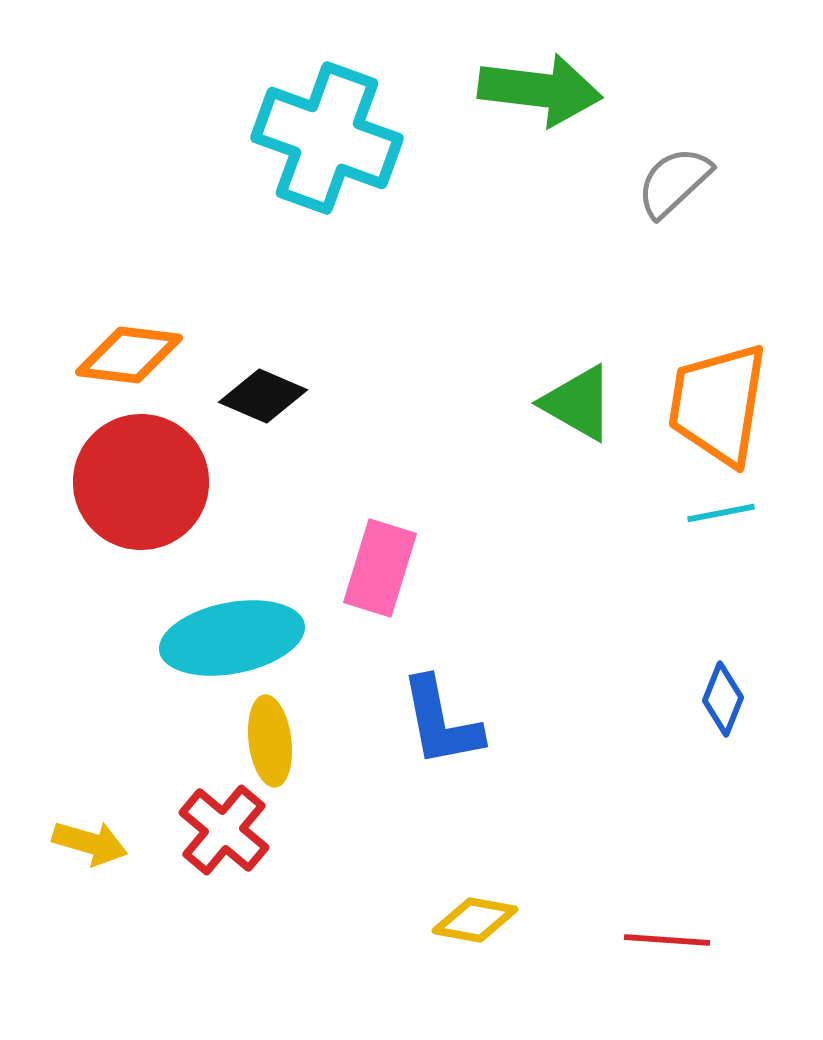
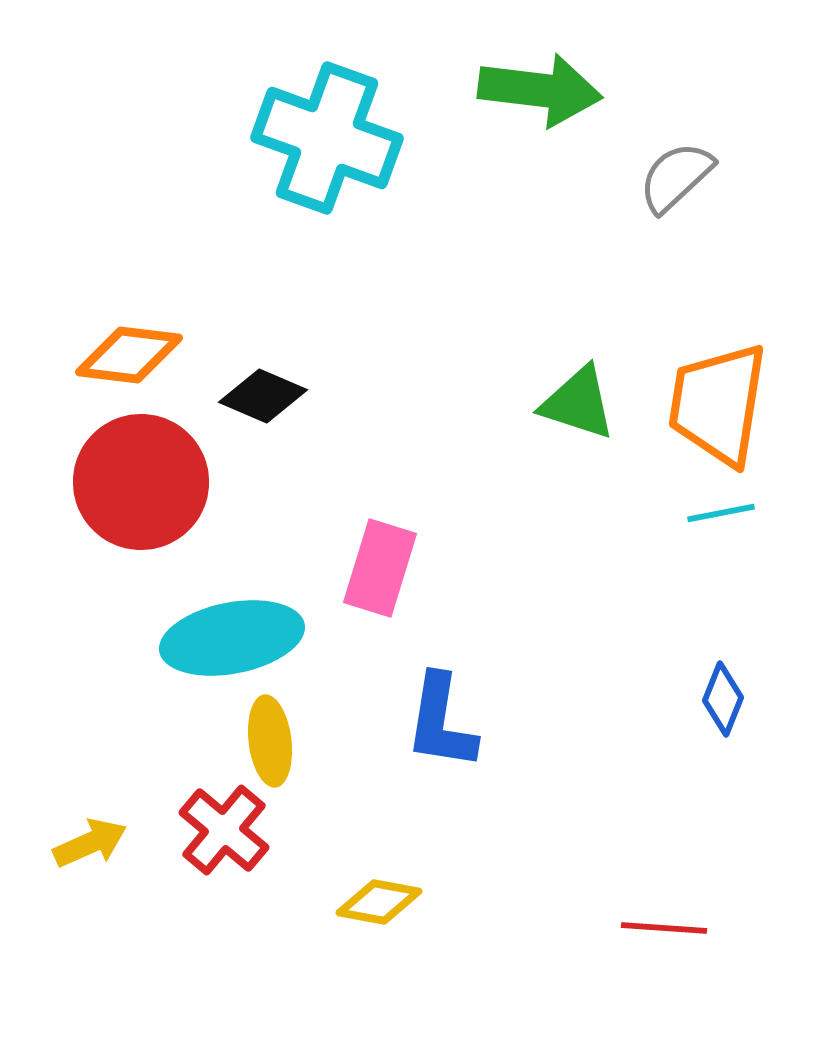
gray semicircle: moved 2 px right, 5 px up
green triangle: rotated 12 degrees counterclockwise
blue L-shape: rotated 20 degrees clockwise
yellow arrow: rotated 40 degrees counterclockwise
yellow diamond: moved 96 px left, 18 px up
red line: moved 3 px left, 12 px up
